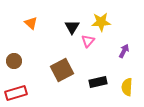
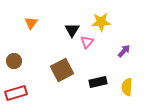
orange triangle: rotated 24 degrees clockwise
black triangle: moved 3 px down
pink triangle: moved 1 px left, 1 px down
purple arrow: rotated 16 degrees clockwise
